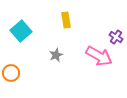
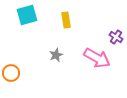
cyan square: moved 6 px right, 16 px up; rotated 25 degrees clockwise
pink arrow: moved 2 px left, 2 px down
